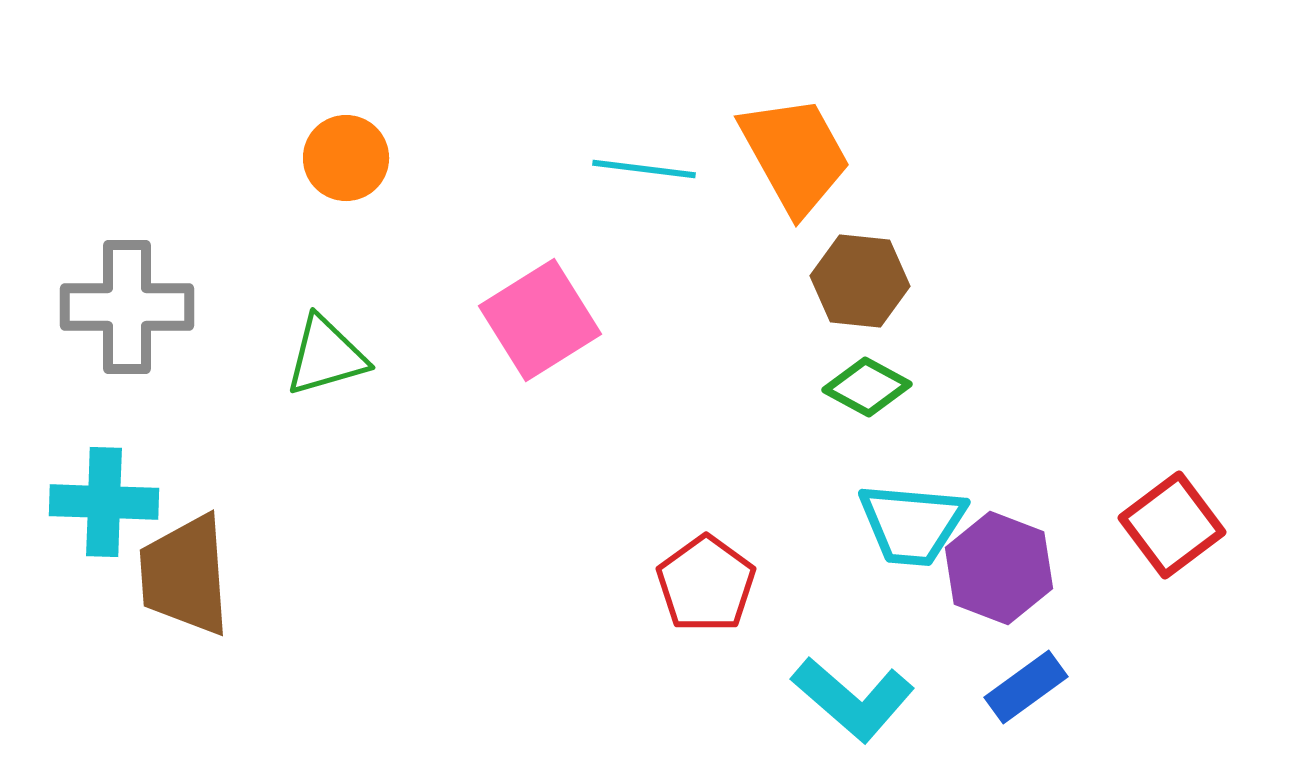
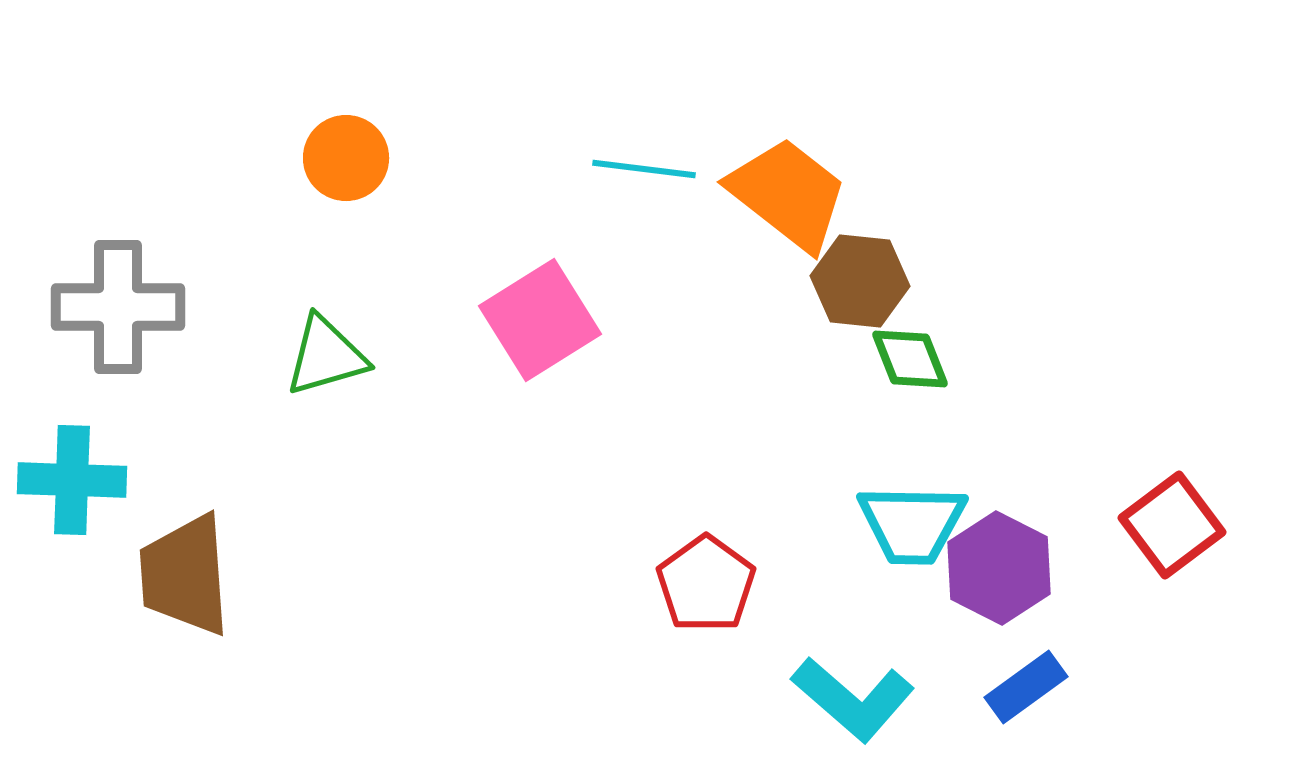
orange trapezoid: moved 7 px left, 39 px down; rotated 23 degrees counterclockwise
gray cross: moved 9 px left
green diamond: moved 43 px right, 28 px up; rotated 40 degrees clockwise
cyan cross: moved 32 px left, 22 px up
cyan trapezoid: rotated 4 degrees counterclockwise
purple hexagon: rotated 6 degrees clockwise
